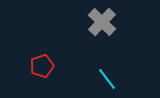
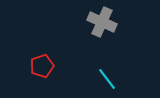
gray cross: rotated 20 degrees counterclockwise
